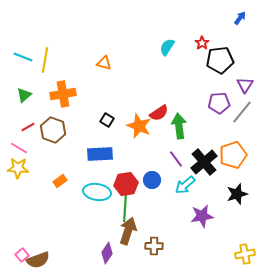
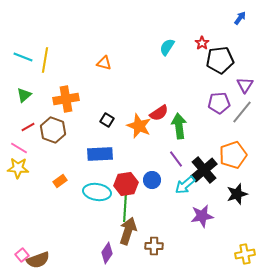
orange cross: moved 3 px right, 5 px down
black cross: moved 8 px down
